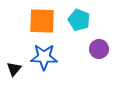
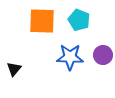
purple circle: moved 4 px right, 6 px down
blue star: moved 26 px right
